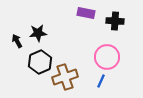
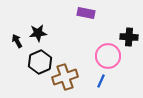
black cross: moved 14 px right, 16 px down
pink circle: moved 1 px right, 1 px up
